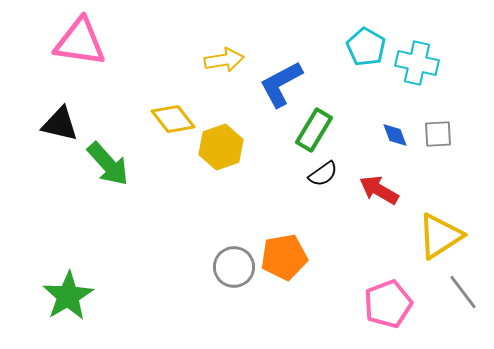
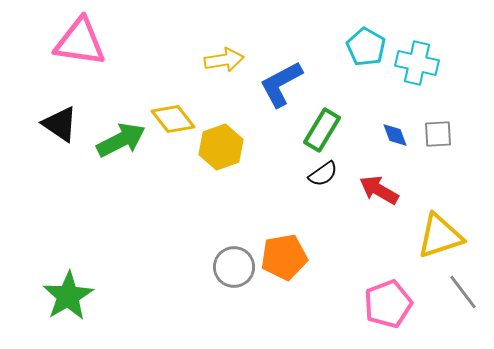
black triangle: rotated 21 degrees clockwise
green rectangle: moved 8 px right
green arrow: moved 13 px right, 24 px up; rotated 75 degrees counterclockwise
yellow triangle: rotated 15 degrees clockwise
